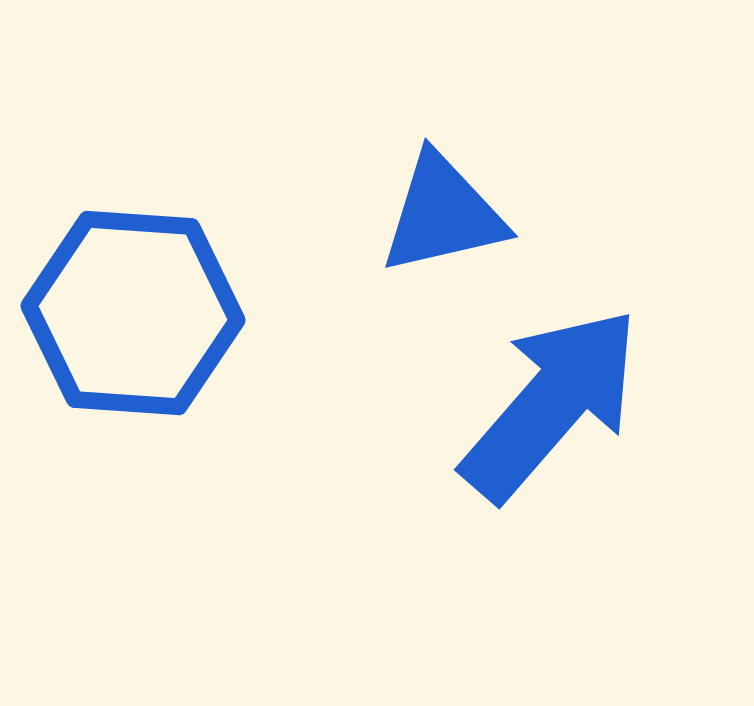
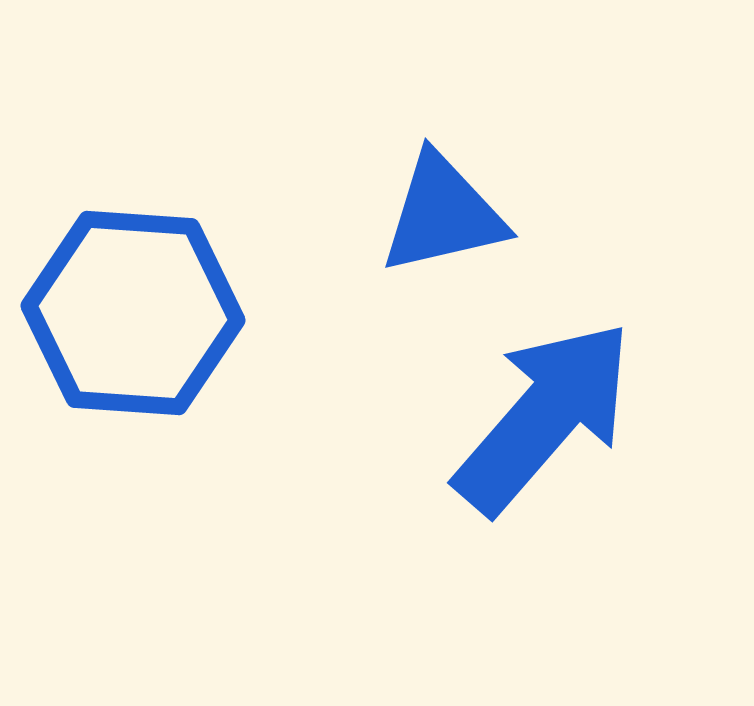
blue arrow: moved 7 px left, 13 px down
